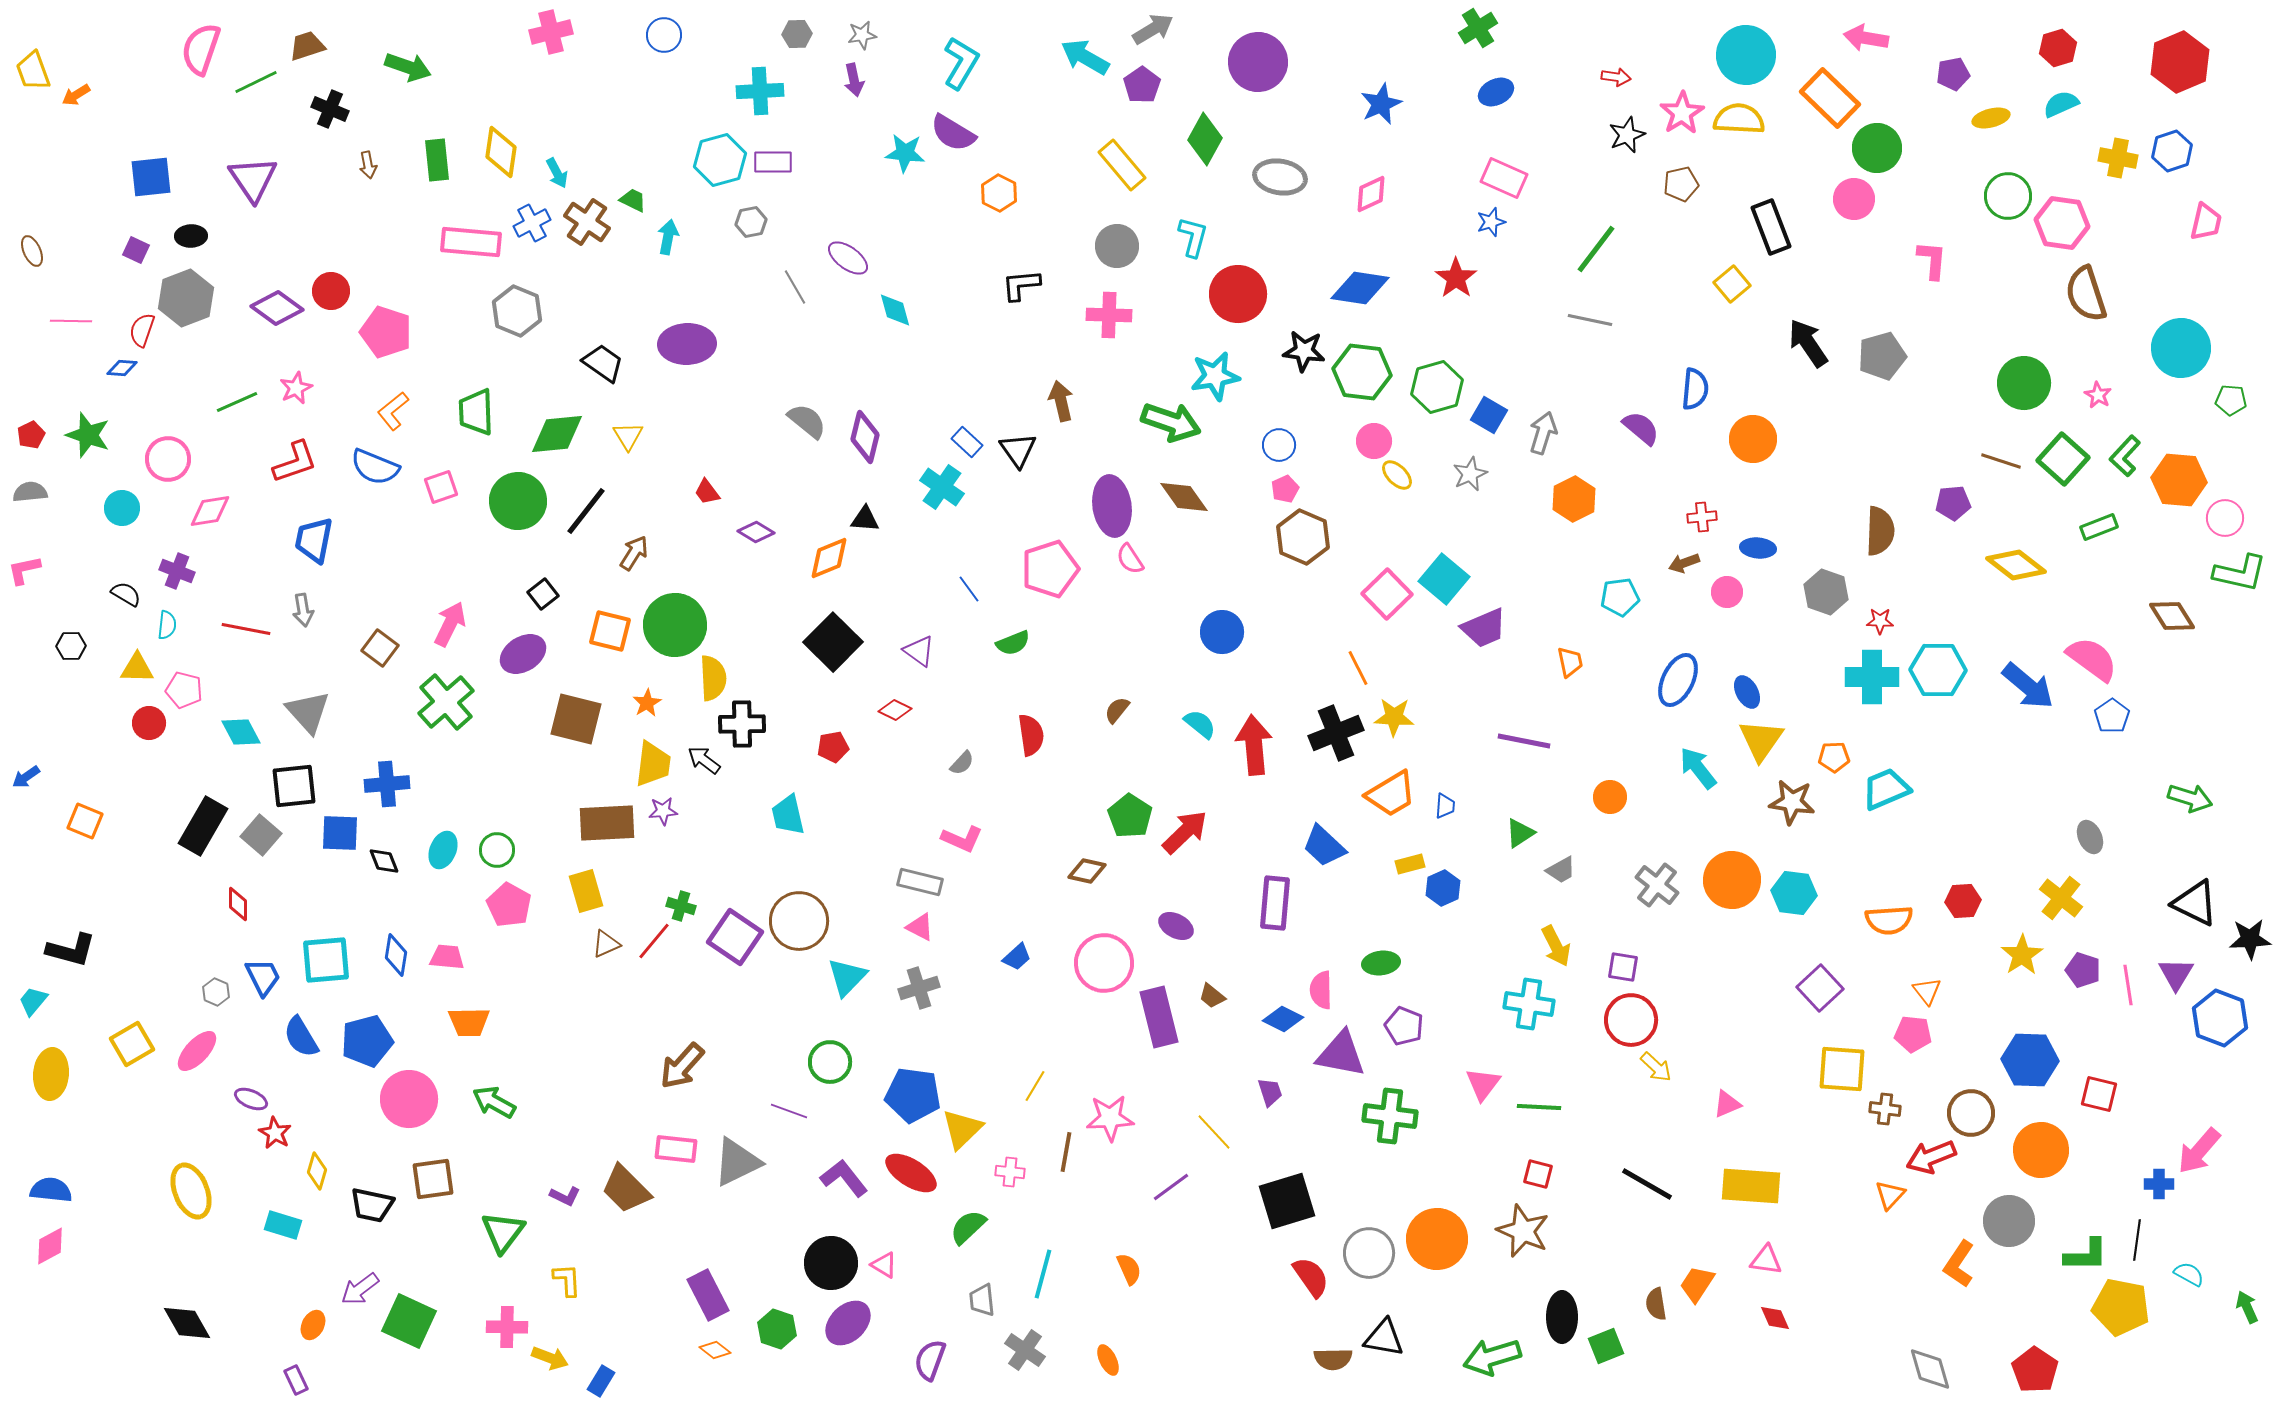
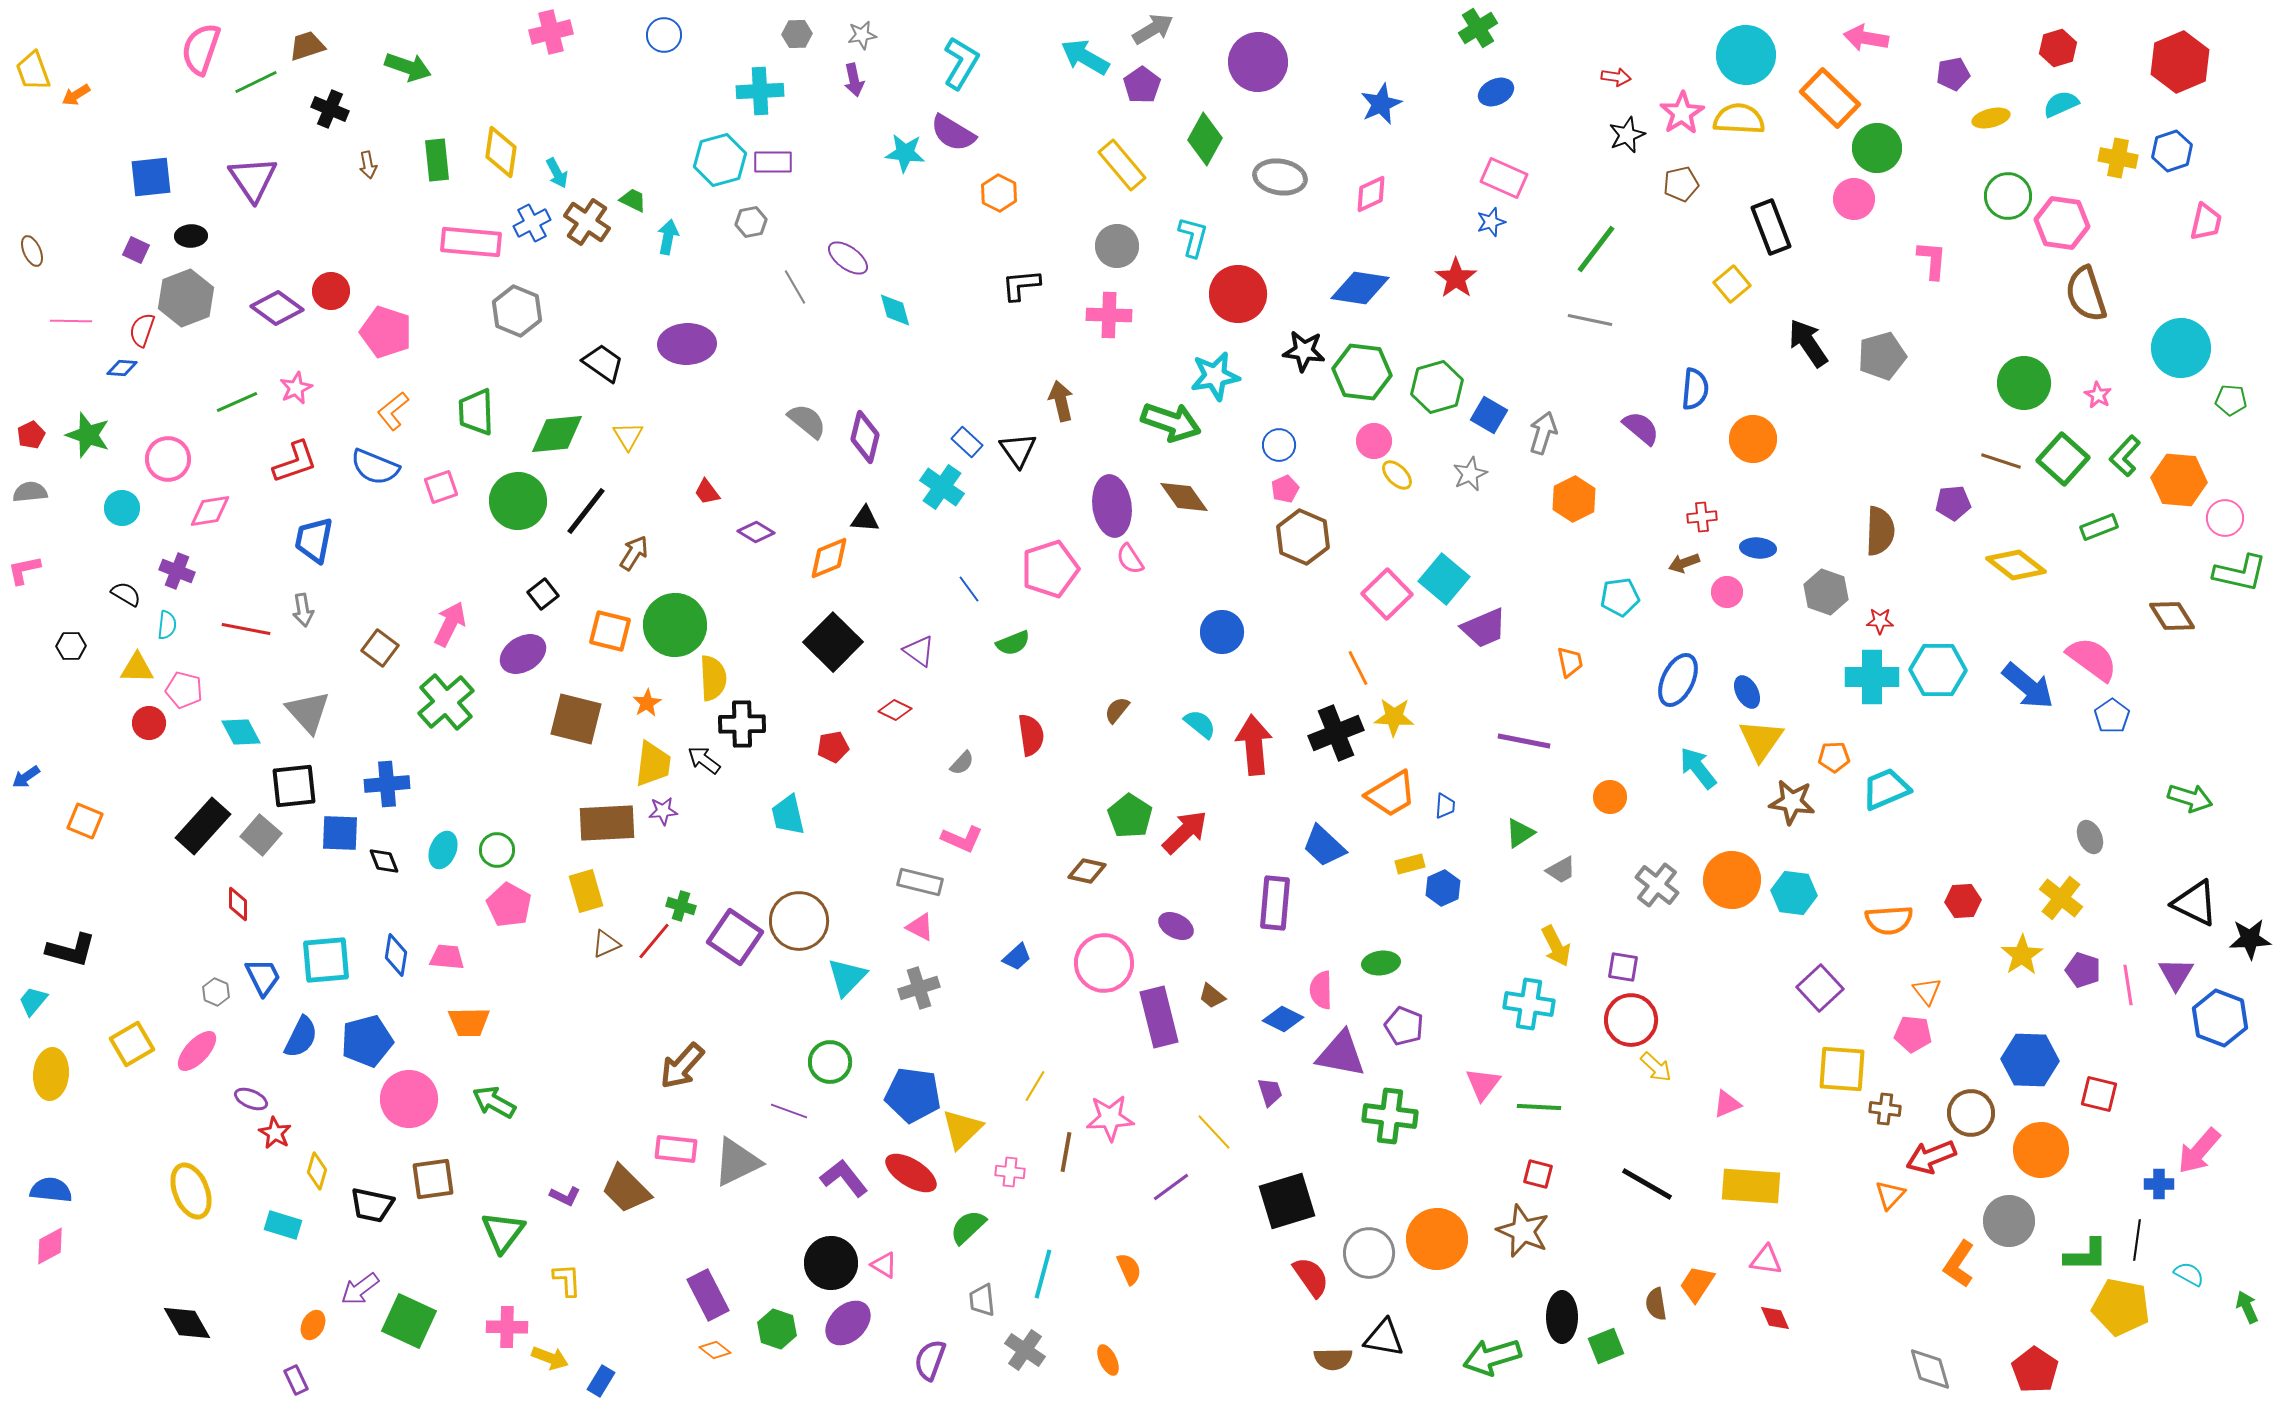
black rectangle at (203, 826): rotated 12 degrees clockwise
blue semicircle at (301, 1037): rotated 123 degrees counterclockwise
